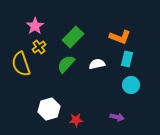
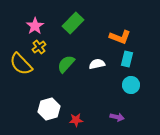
green rectangle: moved 14 px up
yellow semicircle: rotated 25 degrees counterclockwise
